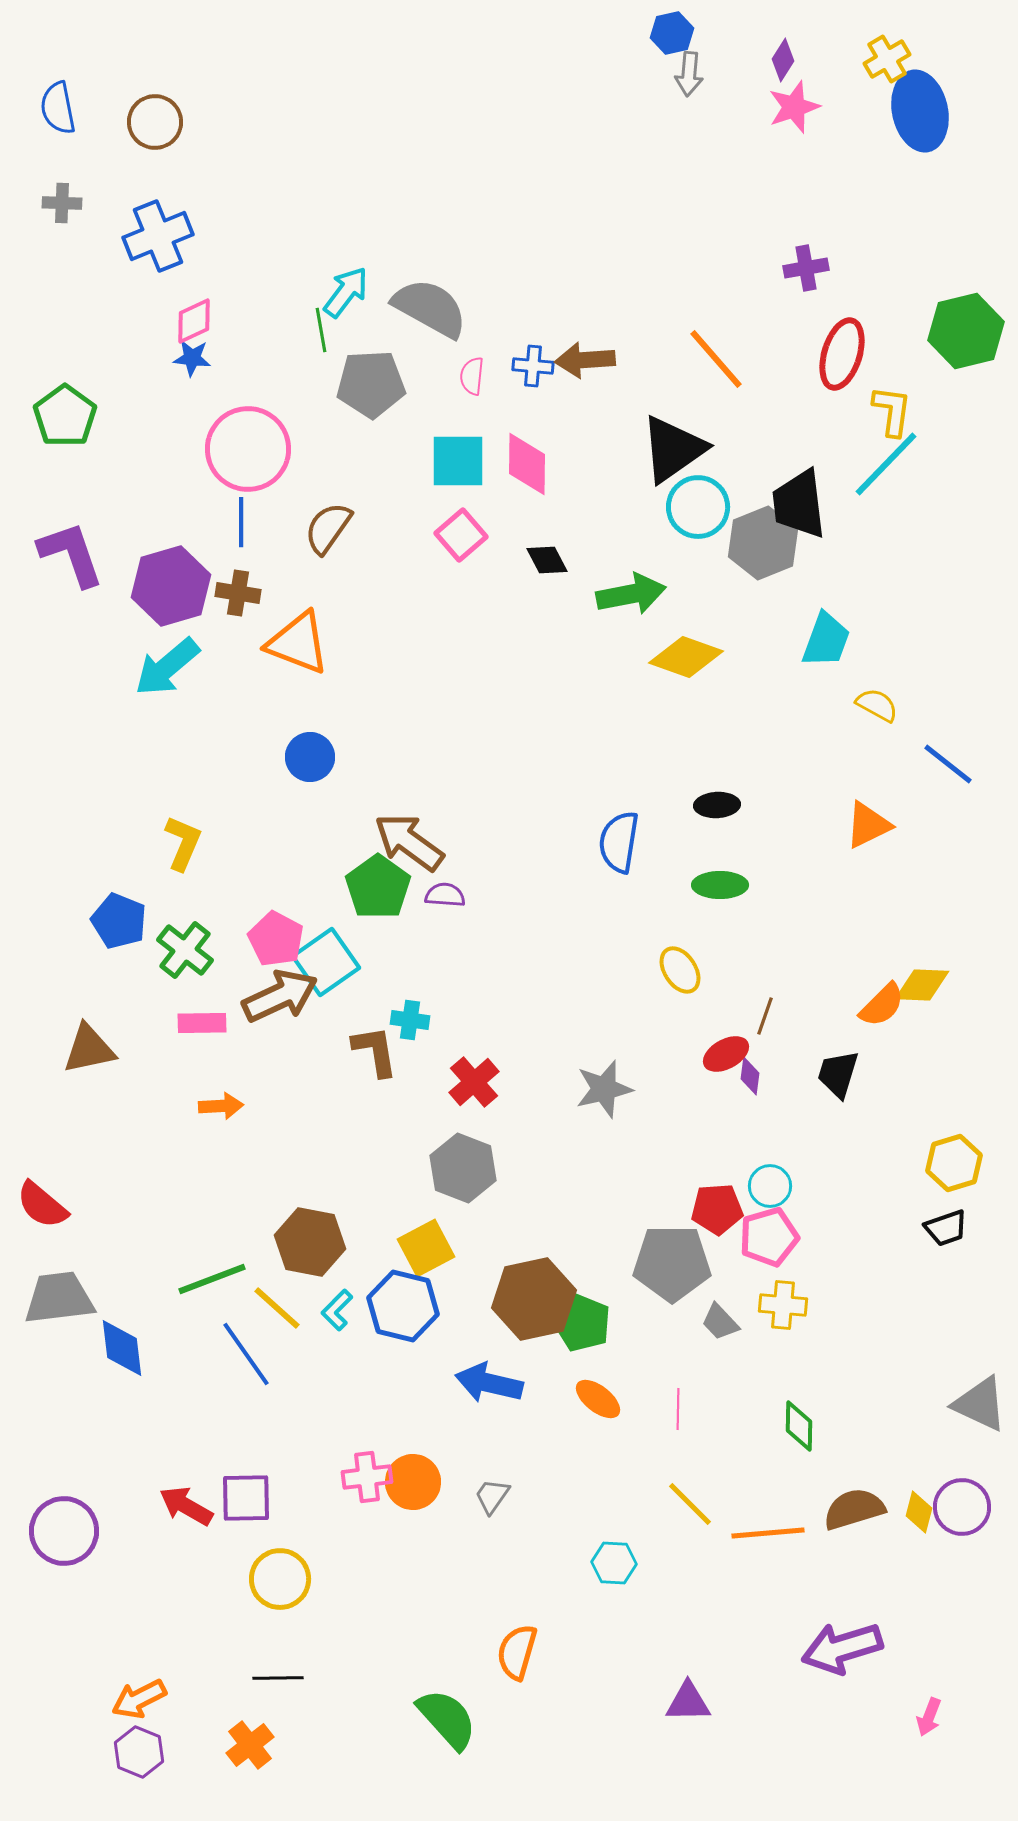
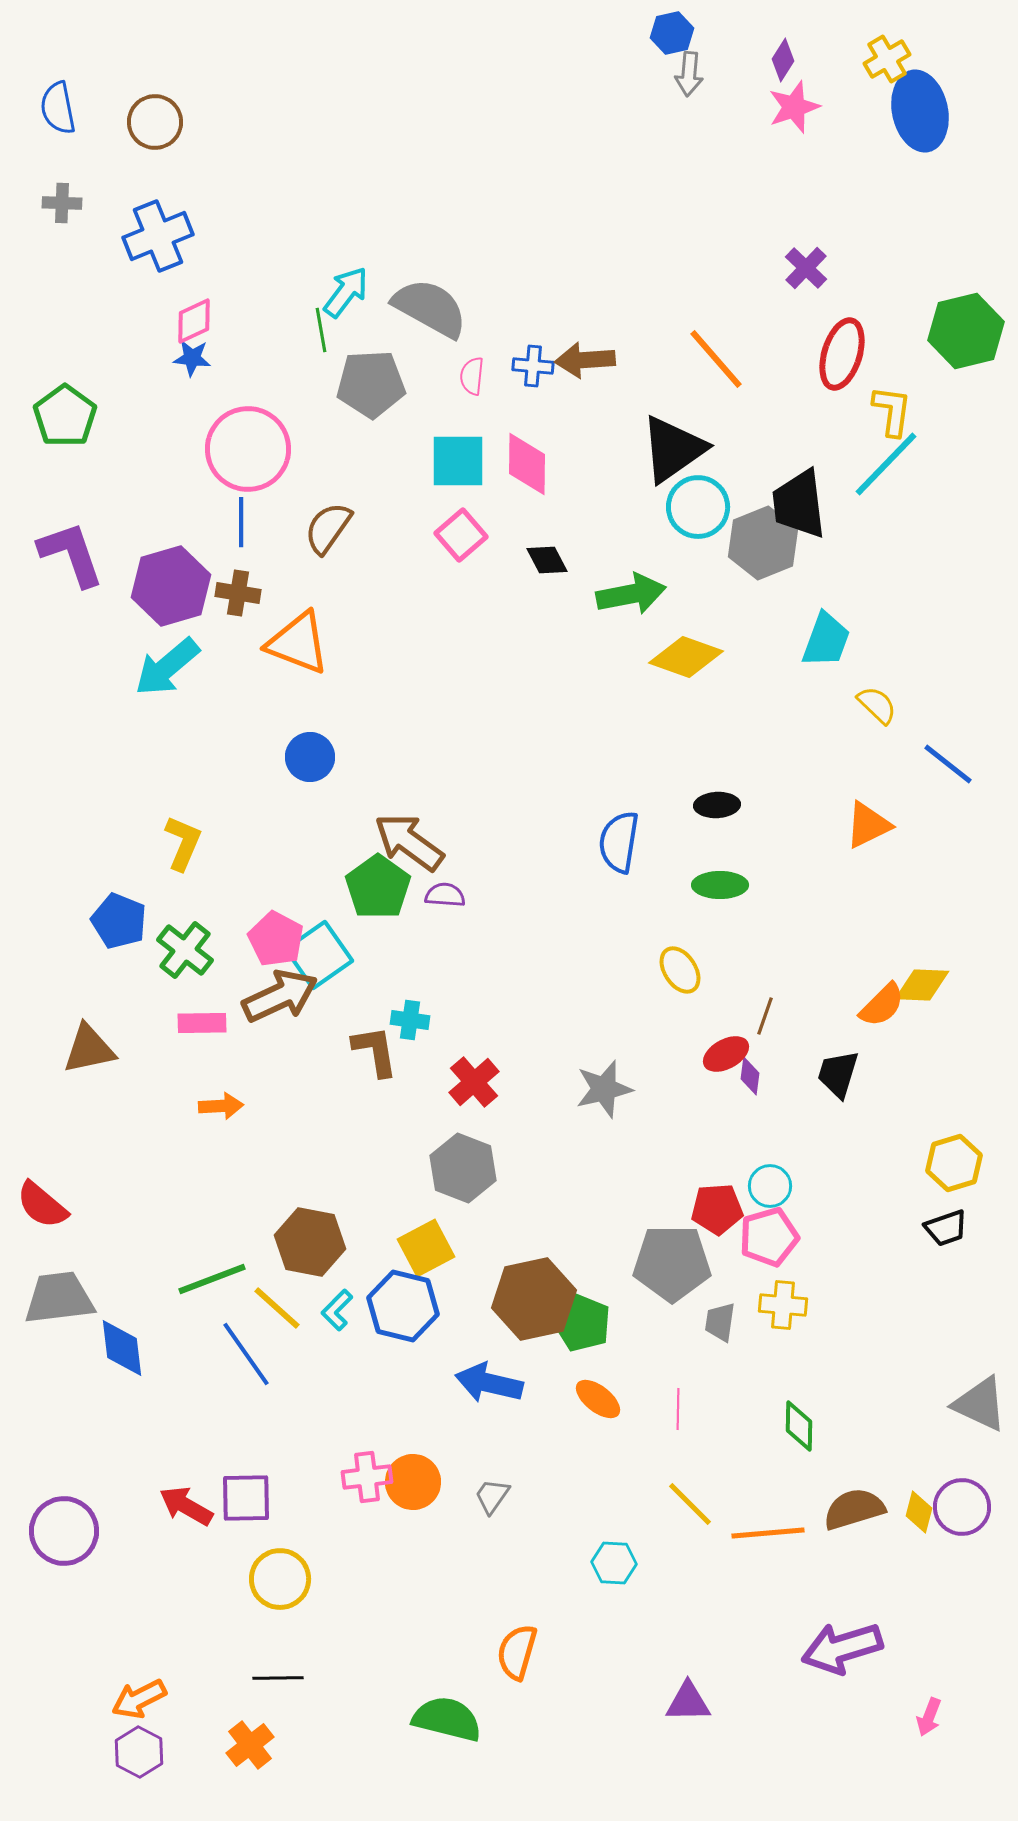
purple cross at (806, 268): rotated 36 degrees counterclockwise
yellow semicircle at (877, 705): rotated 15 degrees clockwise
cyan square at (326, 962): moved 7 px left, 7 px up
gray trapezoid at (720, 1322): rotated 51 degrees clockwise
green semicircle at (447, 1719): rotated 34 degrees counterclockwise
purple hexagon at (139, 1752): rotated 6 degrees clockwise
